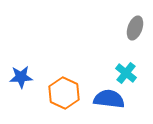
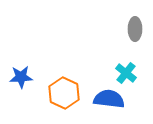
gray ellipse: moved 1 px down; rotated 20 degrees counterclockwise
